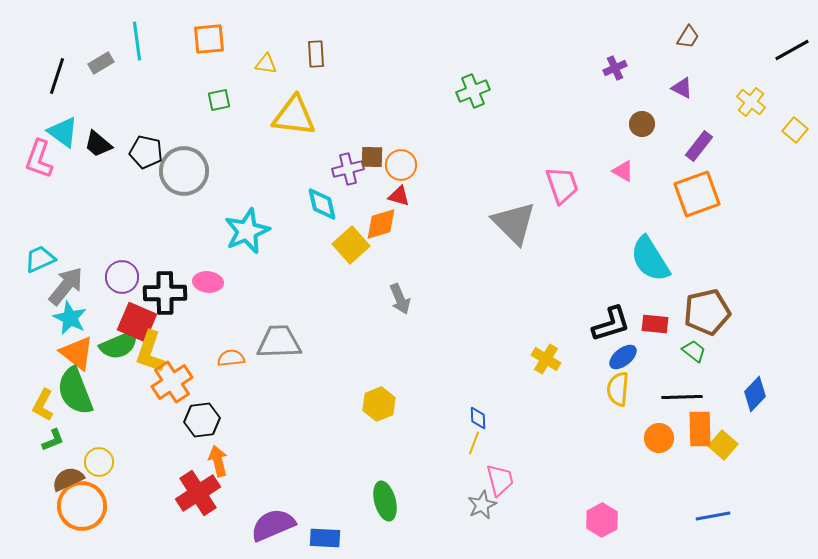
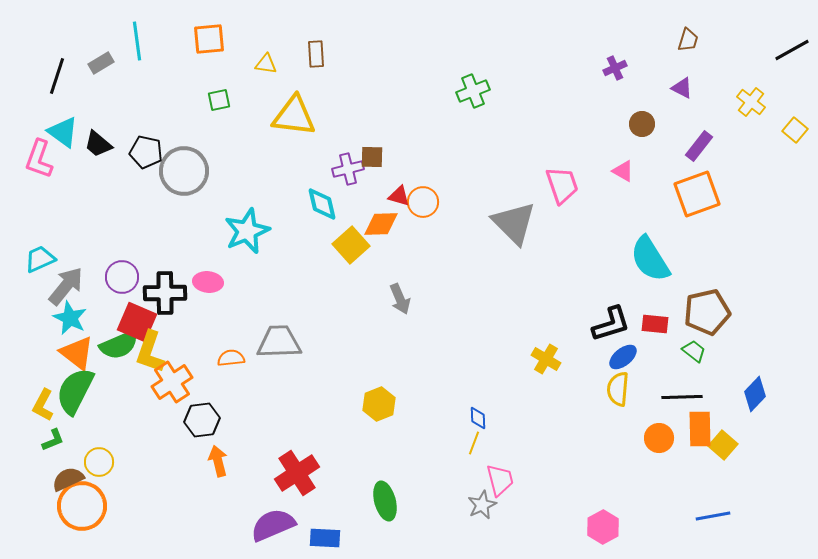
brown trapezoid at (688, 37): moved 3 px down; rotated 15 degrees counterclockwise
orange circle at (401, 165): moved 22 px right, 37 px down
orange diamond at (381, 224): rotated 15 degrees clockwise
green semicircle at (75, 391): rotated 48 degrees clockwise
red cross at (198, 493): moved 99 px right, 20 px up
pink hexagon at (602, 520): moved 1 px right, 7 px down
